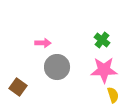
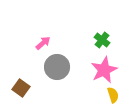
pink arrow: rotated 42 degrees counterclockwise
pink star: rotated 24 degrees counterclockwise
brown square: moved 3 px right, 1 px down
